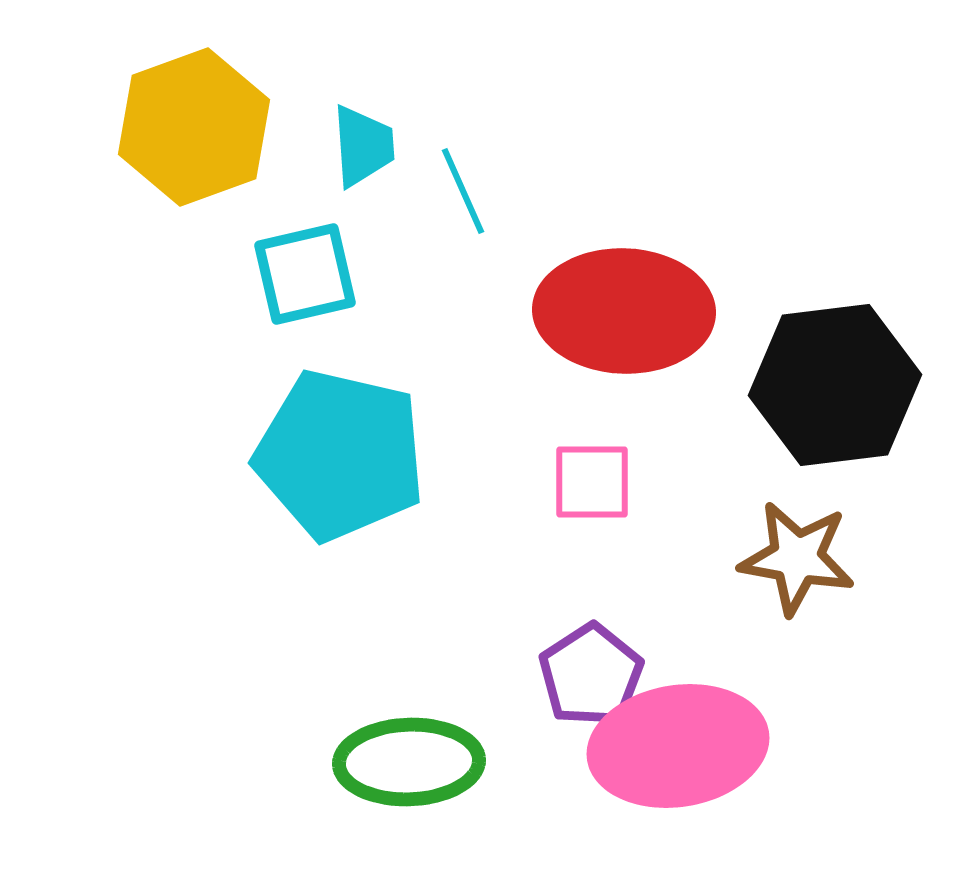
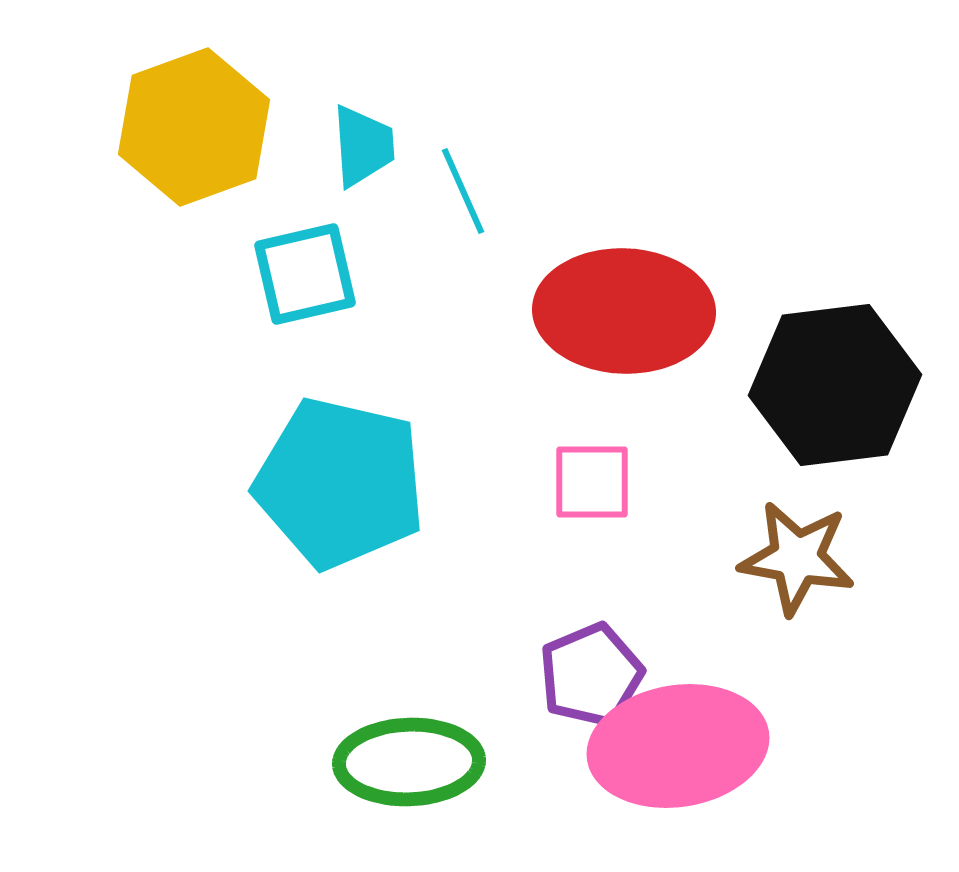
cyan pentagon: moved 28 px down
purple pentagon: rotated 10 degrees clockwise
